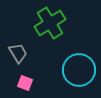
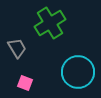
gray trapezoid: moved 1 px left, 5 px up
cyan circle: moved 1 px left, 2 px down
